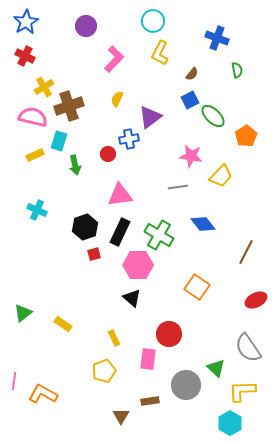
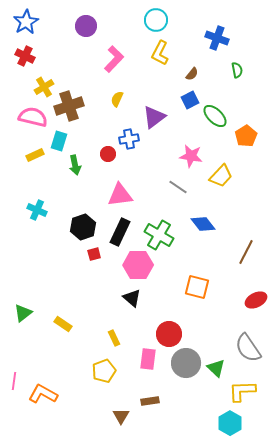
cyan circle at (153, 21): moved 3 px right, 1 px up
green ellipse at (213, 116): moved 2 px right
purple triangle at (150, 117): moved 4 px right
gray line at (178, 187): rotated 42 degrees clockwise
black hexagon at (85, 227): moved 2 px left
orange square at (197, 287): rotated 20 degrees counterclockwise
gray circle at (186, 385): moved 22 px up
